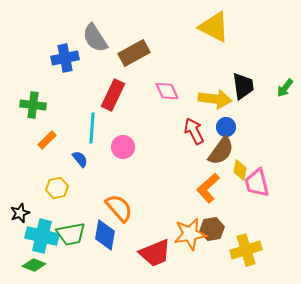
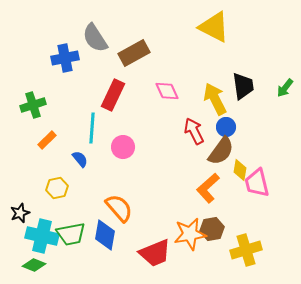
yellow arrow: rotated 124 degrees counterclockwise
green cross: rotated 25 degrees counterclockwise
